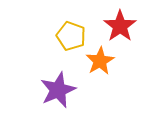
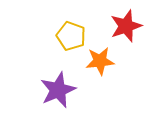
red star: moved 6 px right; rotated 16 degrees clockwise
orange star: rotated 24 degrees clockwise
